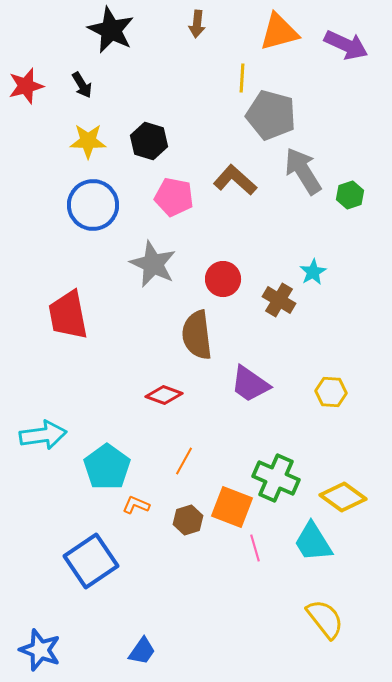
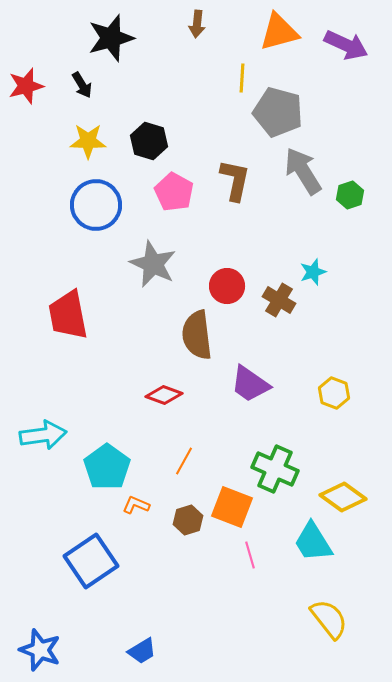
black star: moved 8 px down; rotated 30 degrees clockwise
gray pentagon: moved 7 px right, 3 px up
brown L-shape: rotated 60 degrees clockwise
pink pentagon: moved 5 px up; rotated 18 degrees clockwise
blue circle: moved 3 px right
cyan star: rotated 12 degrees clockwise
red circle: moved 4 px right, 7 px down
yellow hexagon: moved 3 px right, 1 px down; rotated 16 degrees clockwise
green cross: moved 1 px left, 9 px up
pink line: moved 5 px left, 7 px down
yellow semicircle: moved 4 px right
blue trapezoid: rotated 24 degrees clockwise
